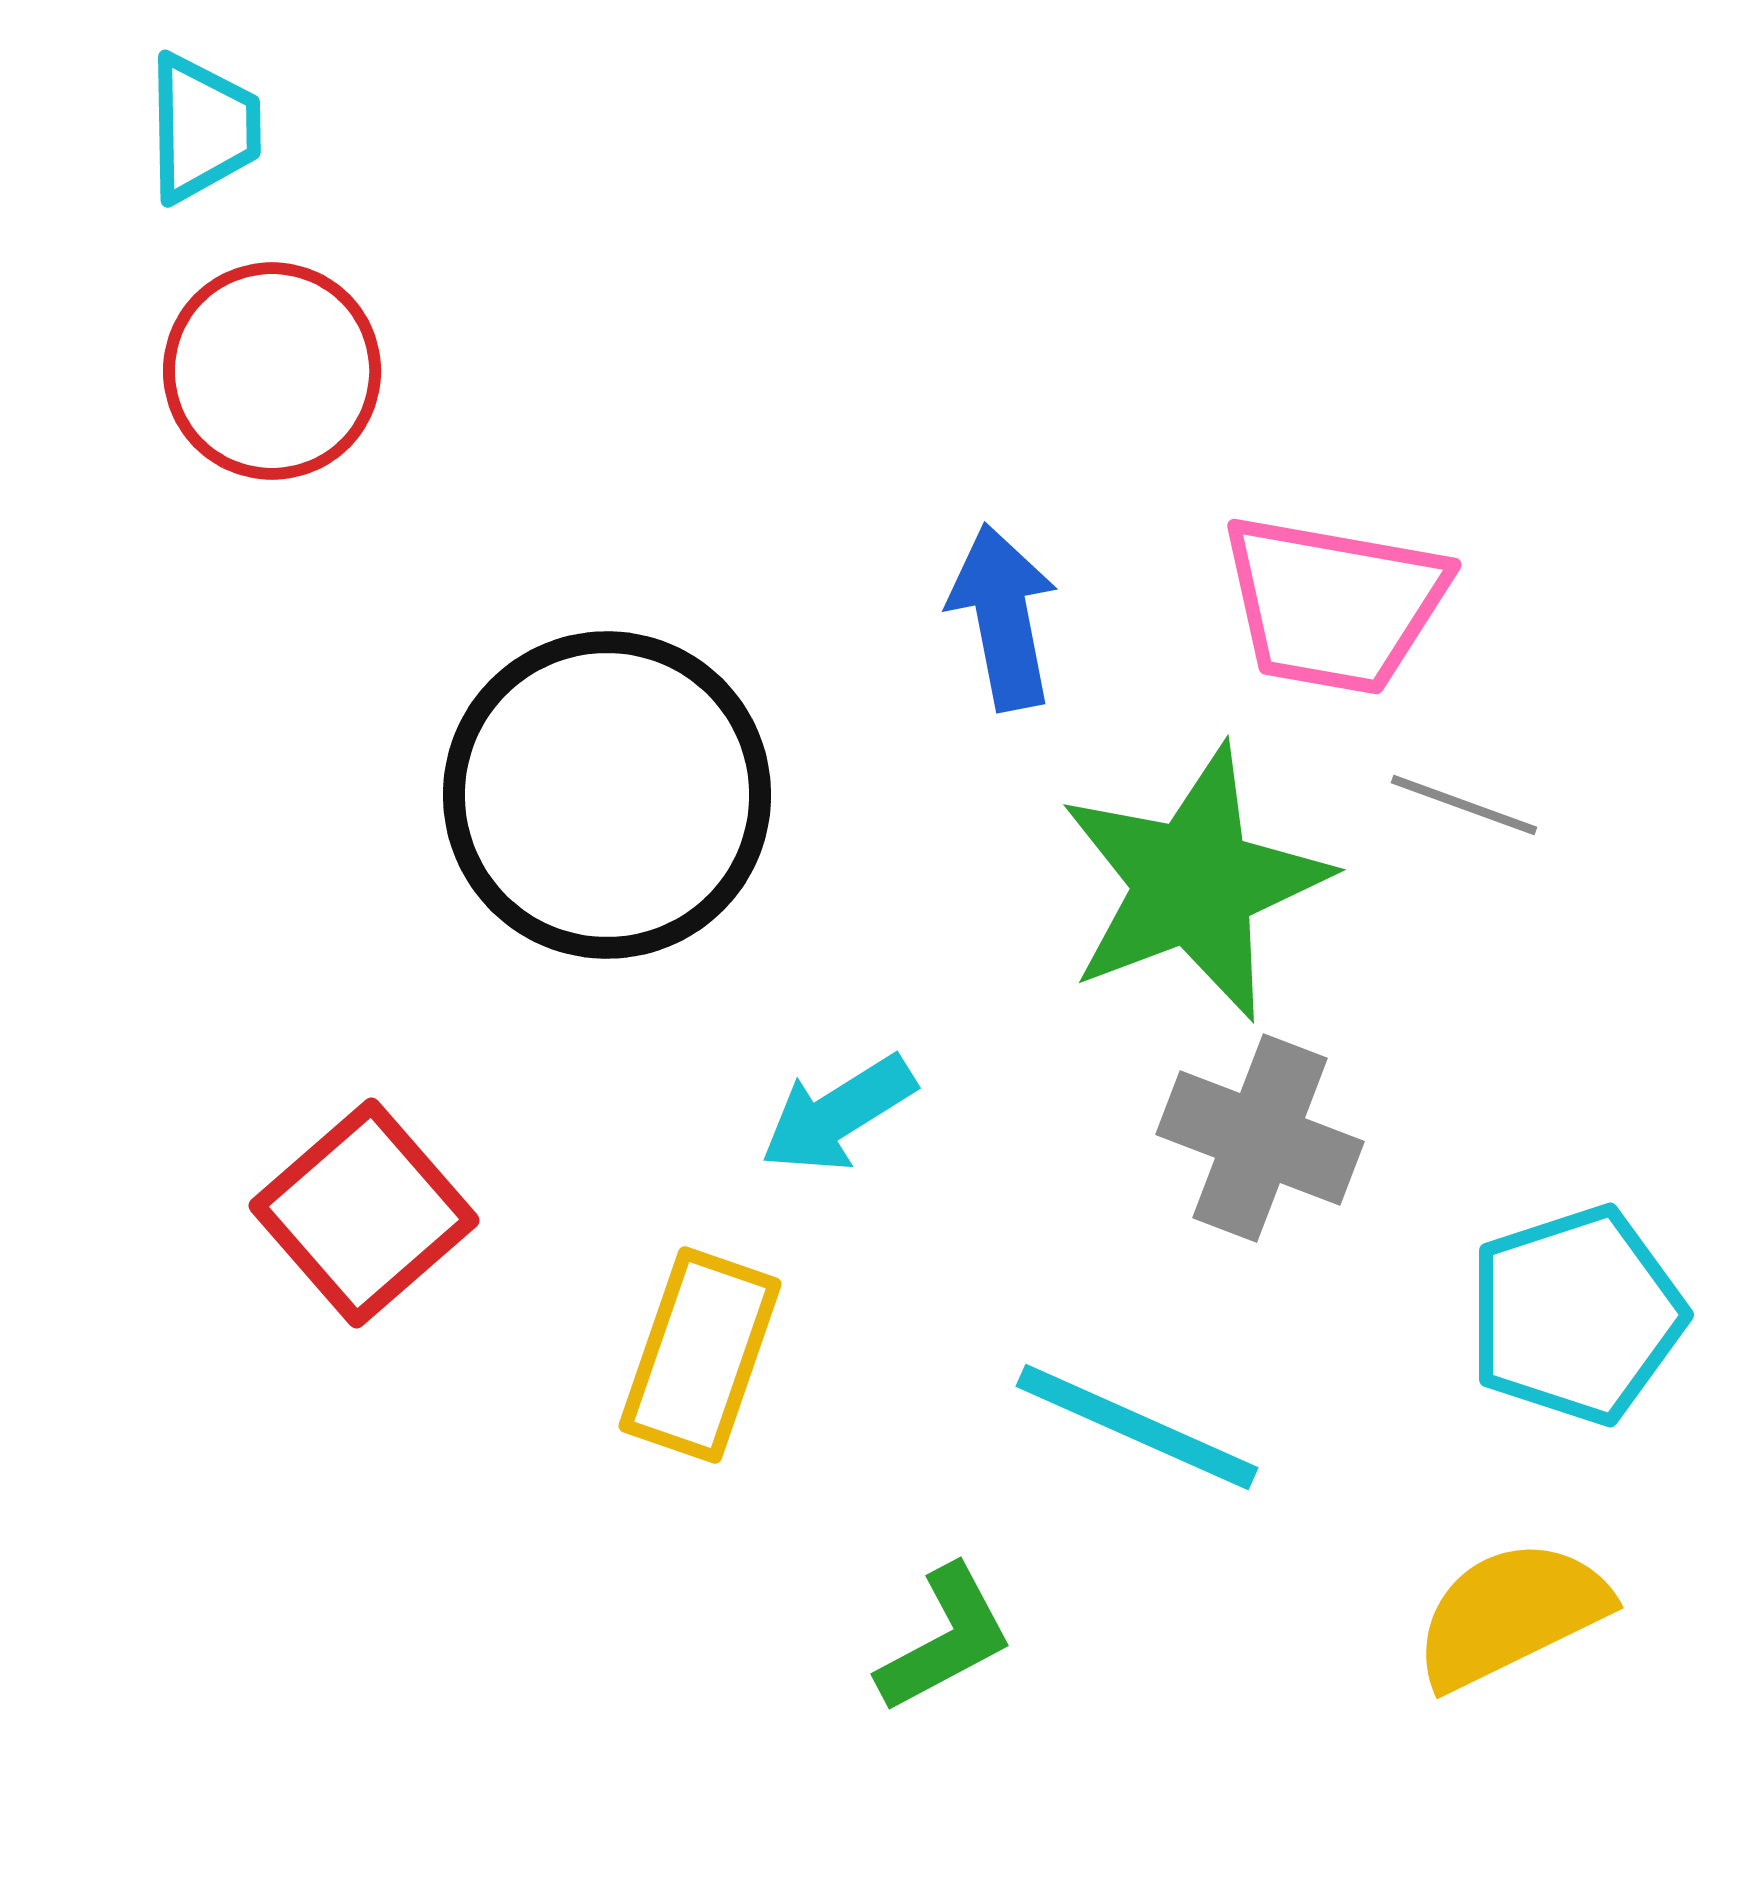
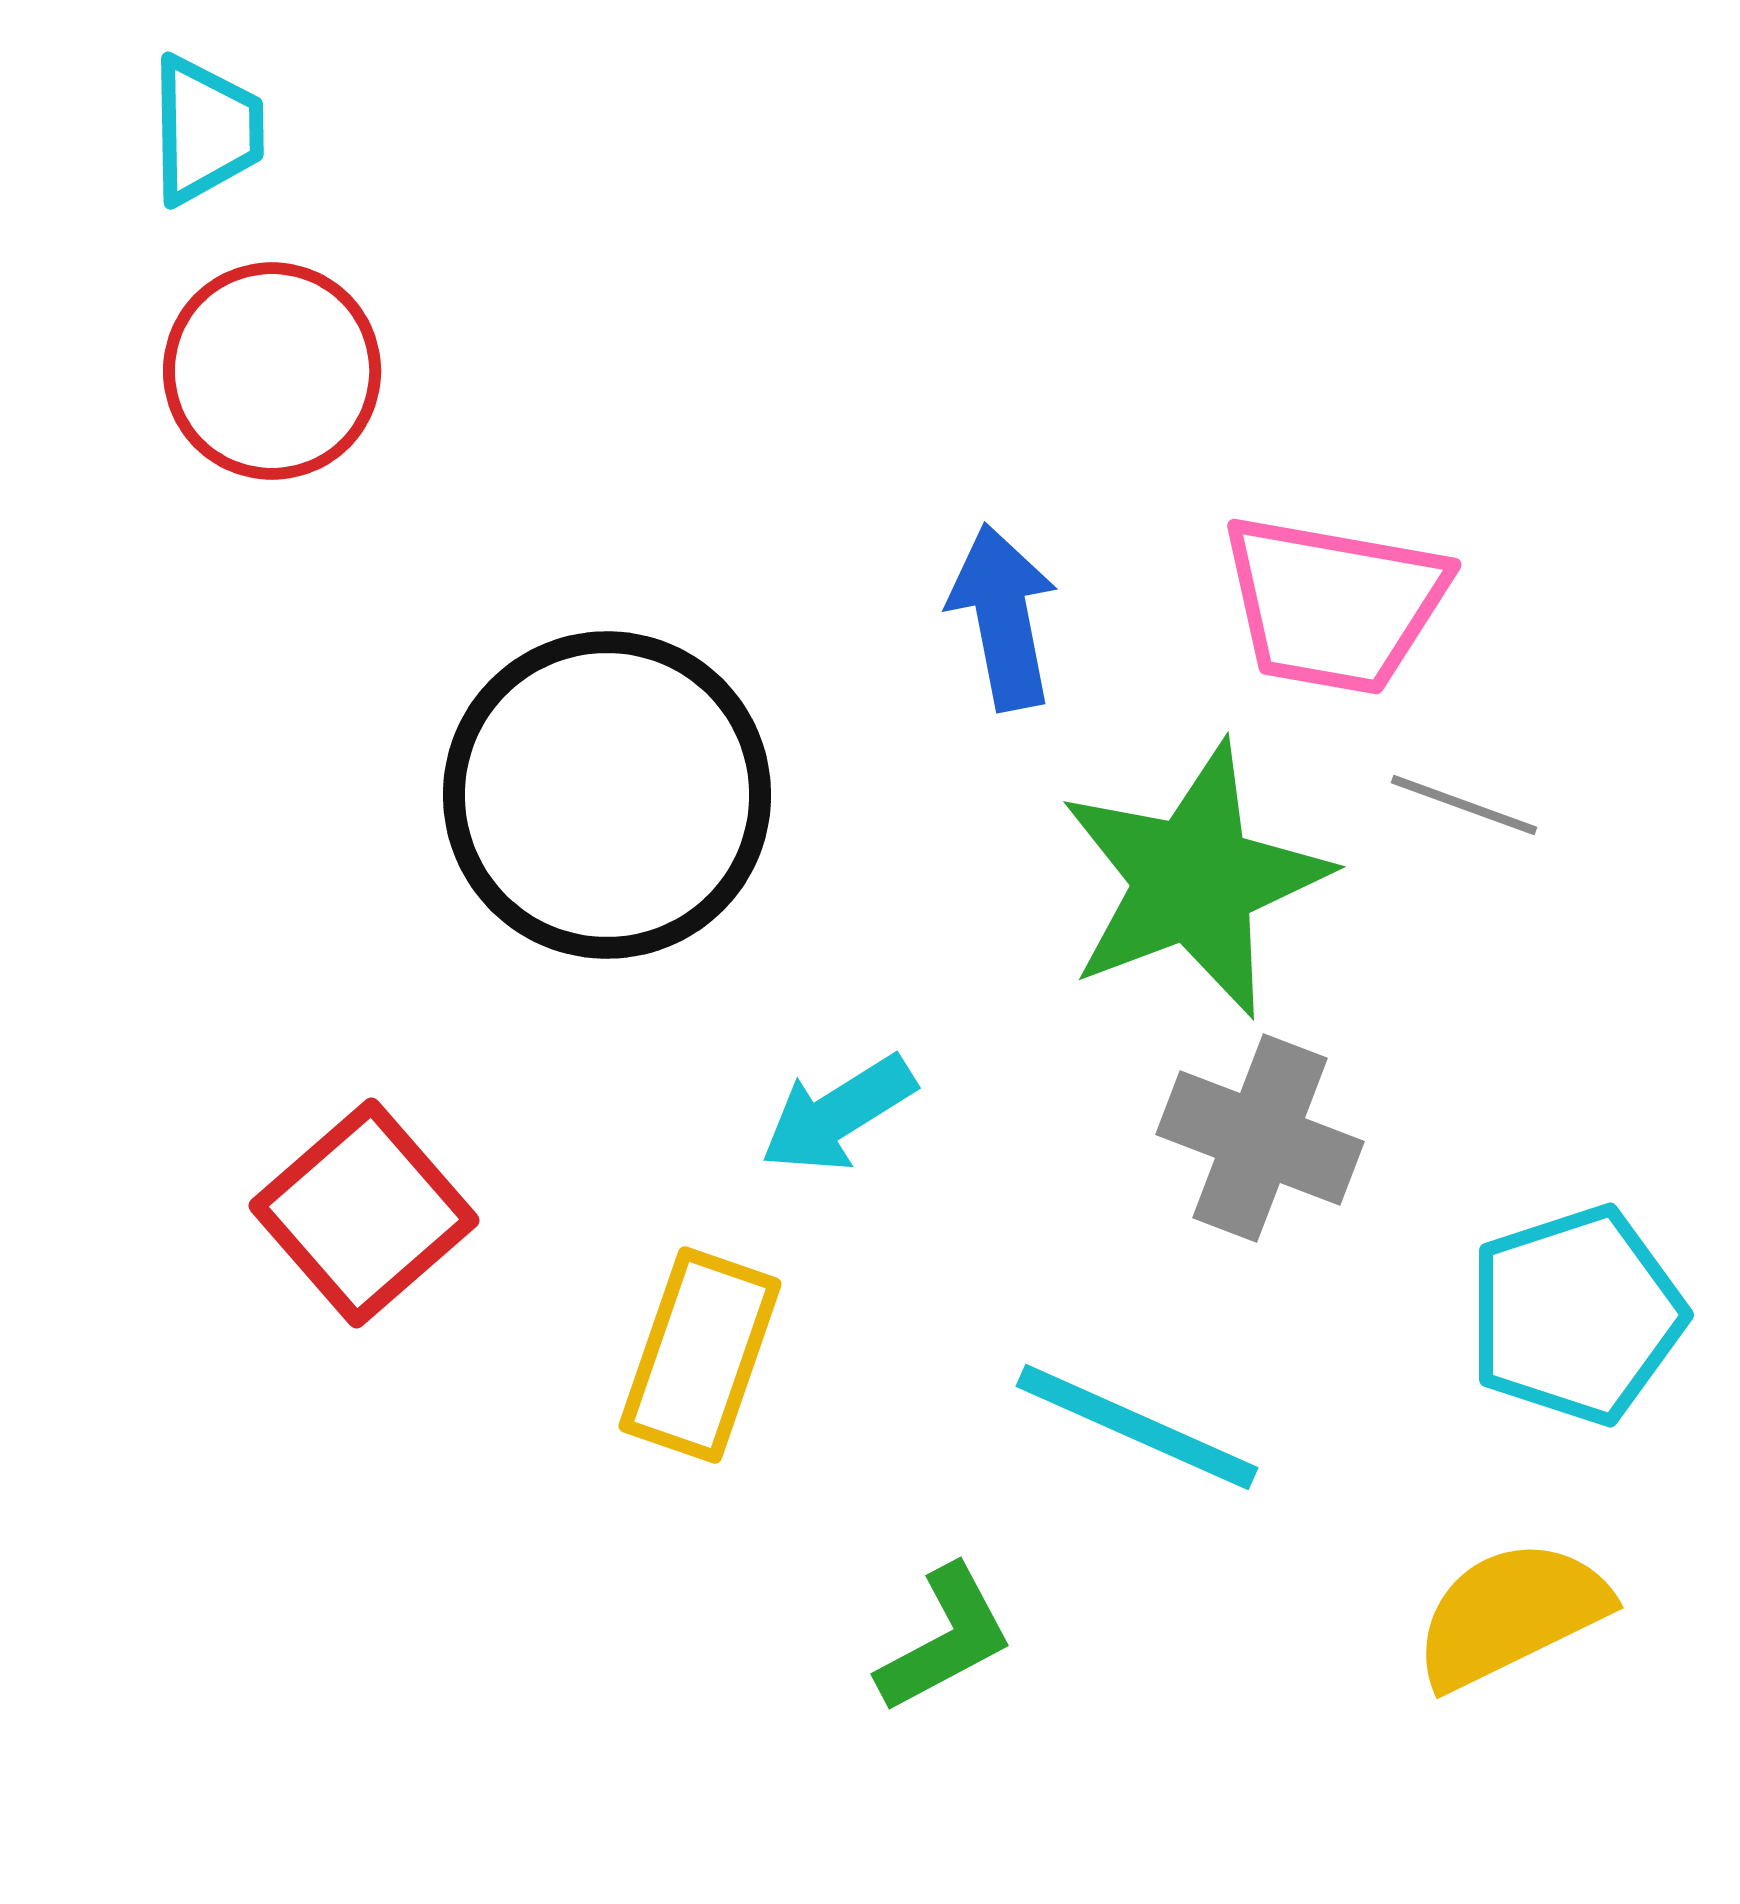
cyan trapezoid: moved 3 px right, 2 px down
green star: moved 3 px up
